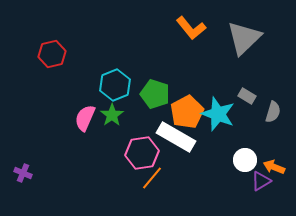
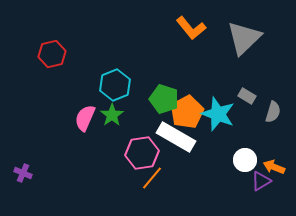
green pentagon: moved 9 px right, 5 px down
